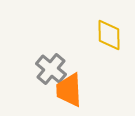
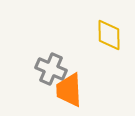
gray cross: rotated 16 degrees counterclockwise
